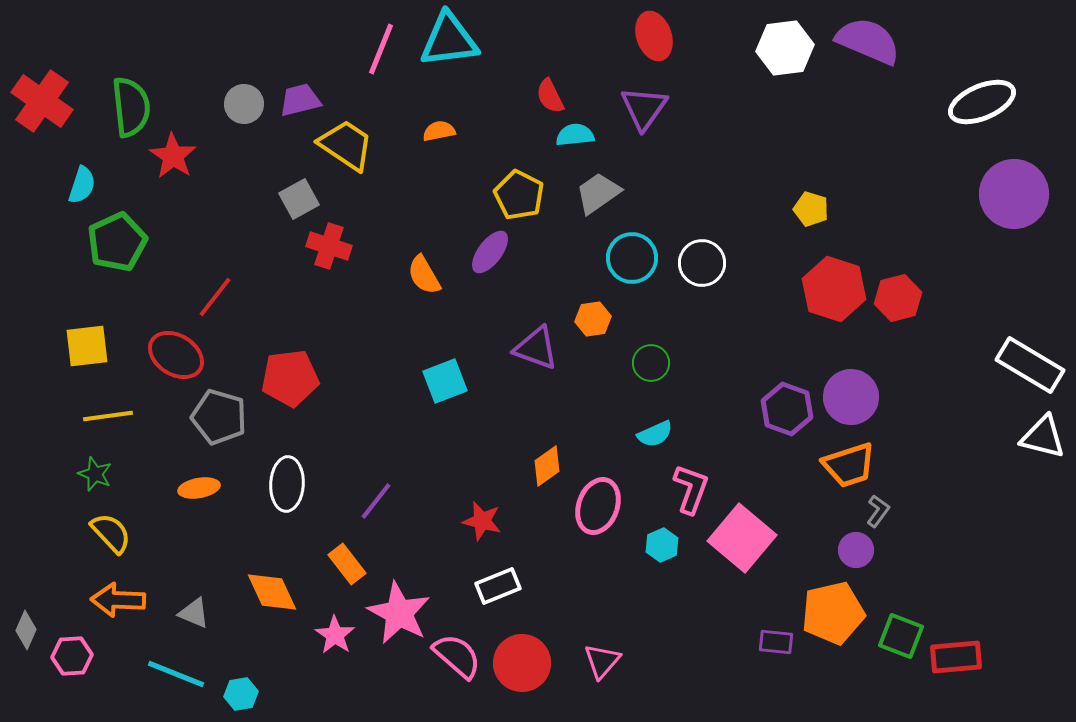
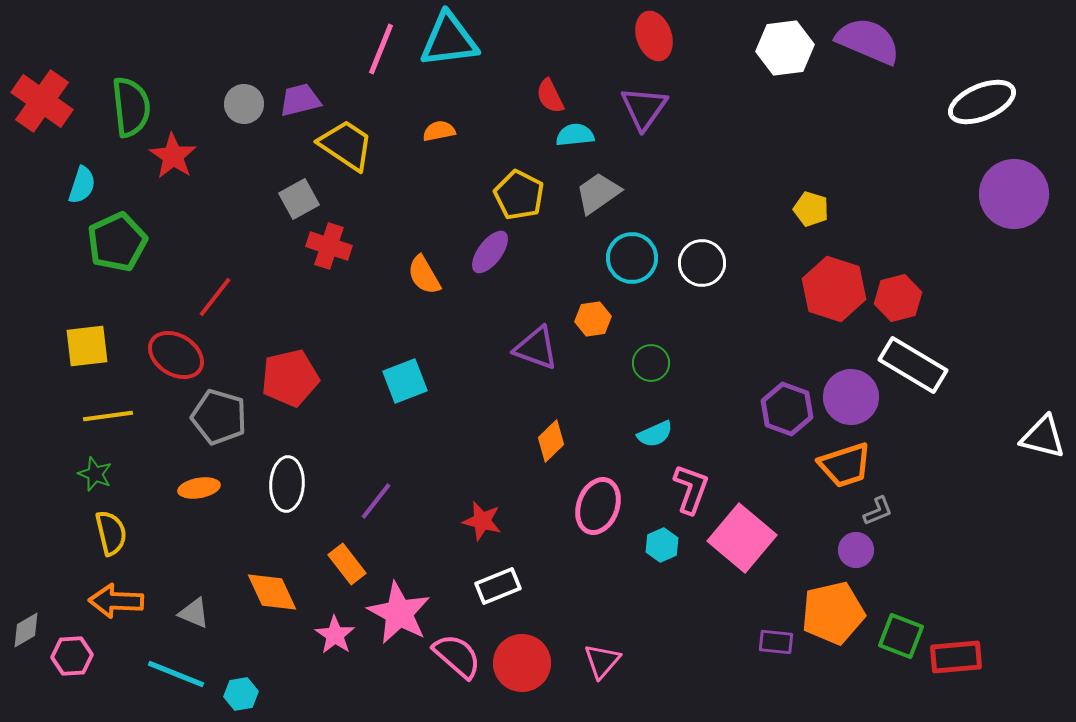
white rectangle at (1030, 365): moved 117 px left
red pentagon at (290, 378): rotated 6 degrees counterclockwise
cyan square at (445, 381): moved 40 px left
orange trapezoid at (849, 465): moved 4 px left
orange diamond at (547, 466): moved 4 px right, 25 px up; rotated 9 degrees counterclockwise
gray L-shape at (878, 511): rotated 32 degrees clockwise
yellow semicircle at (111, 533): rotated 30 degrees clockwise
orange arrow at (118, 600): moved 2 px left, 1 px down
gray diamond at (26, 630): rotated 36 degrees clockwise
